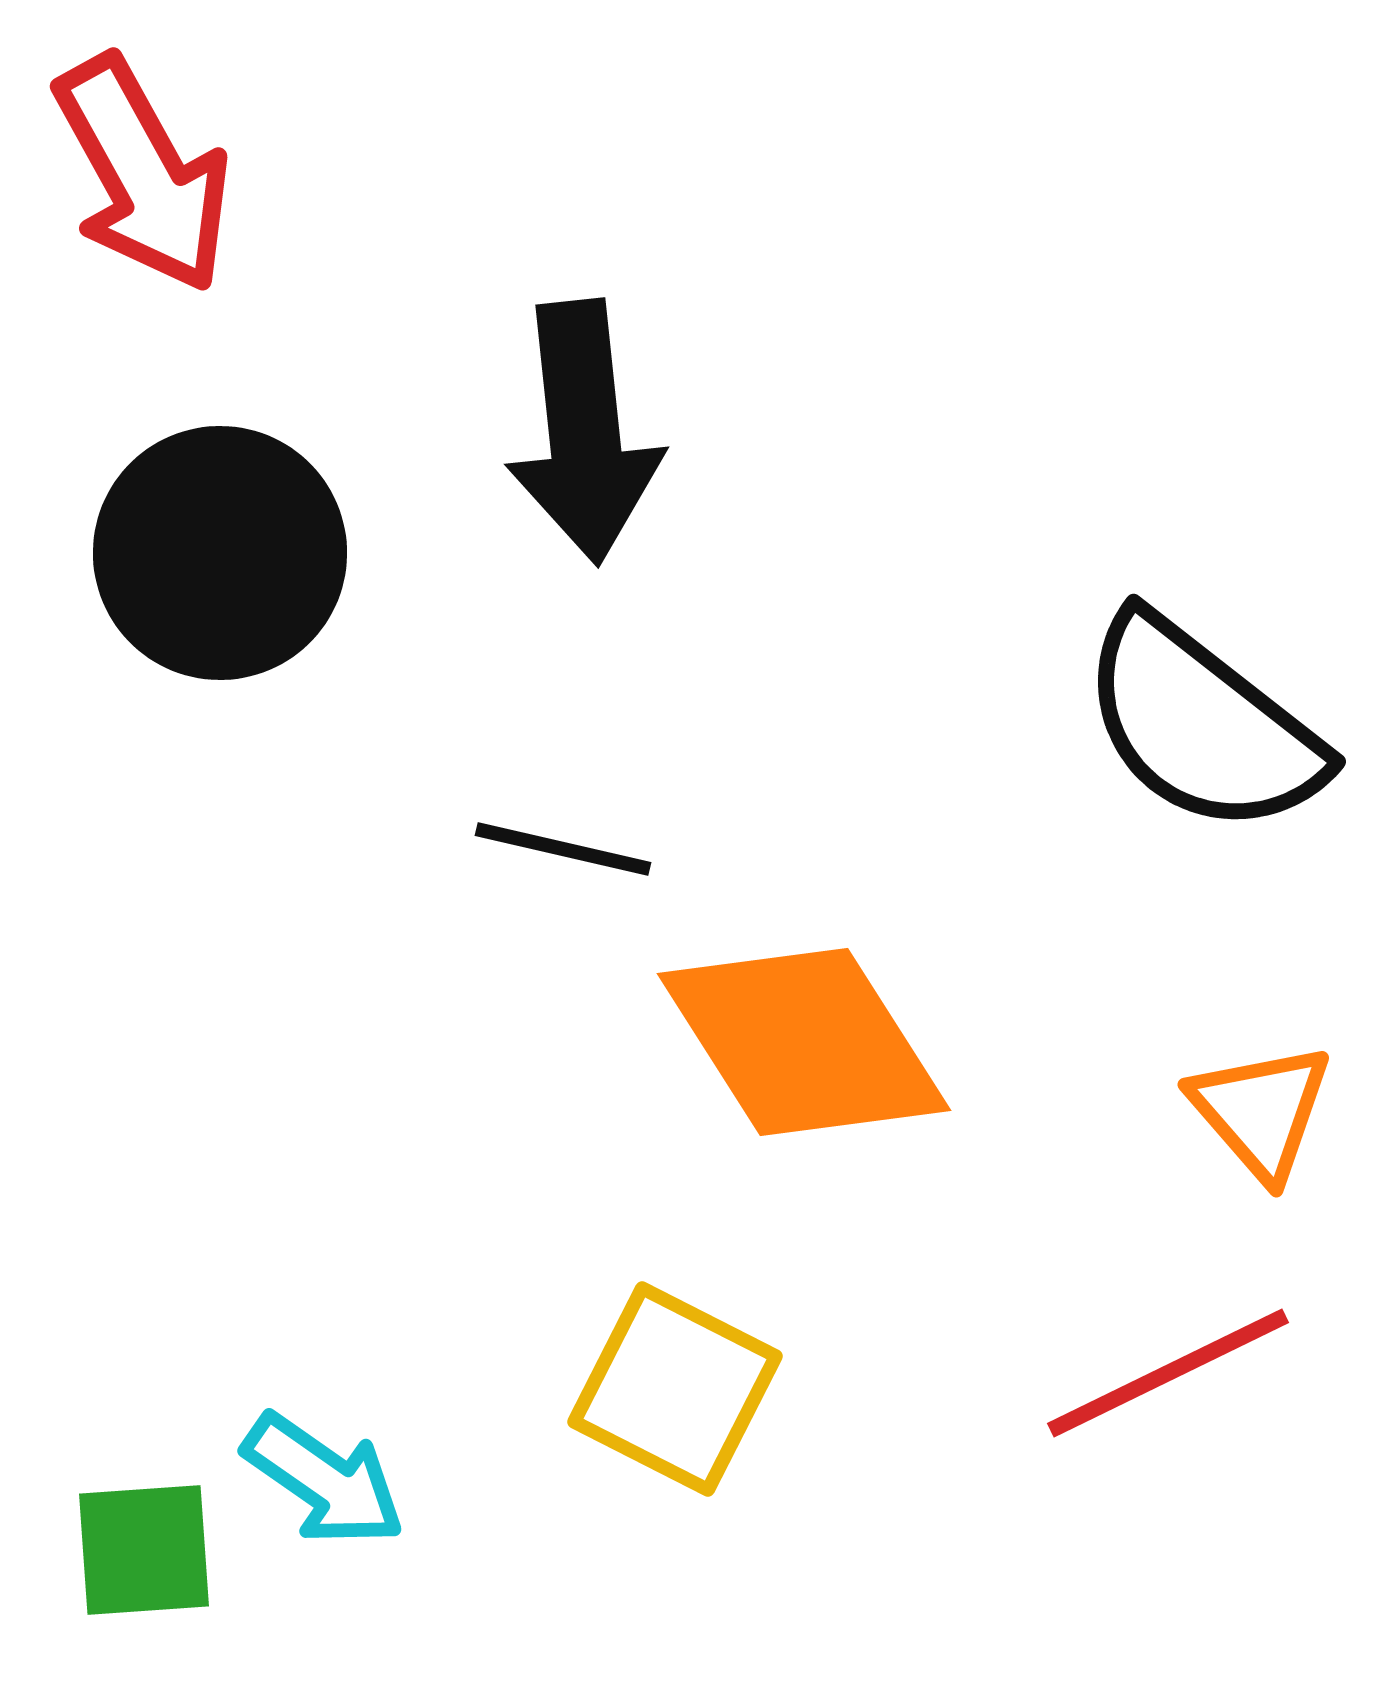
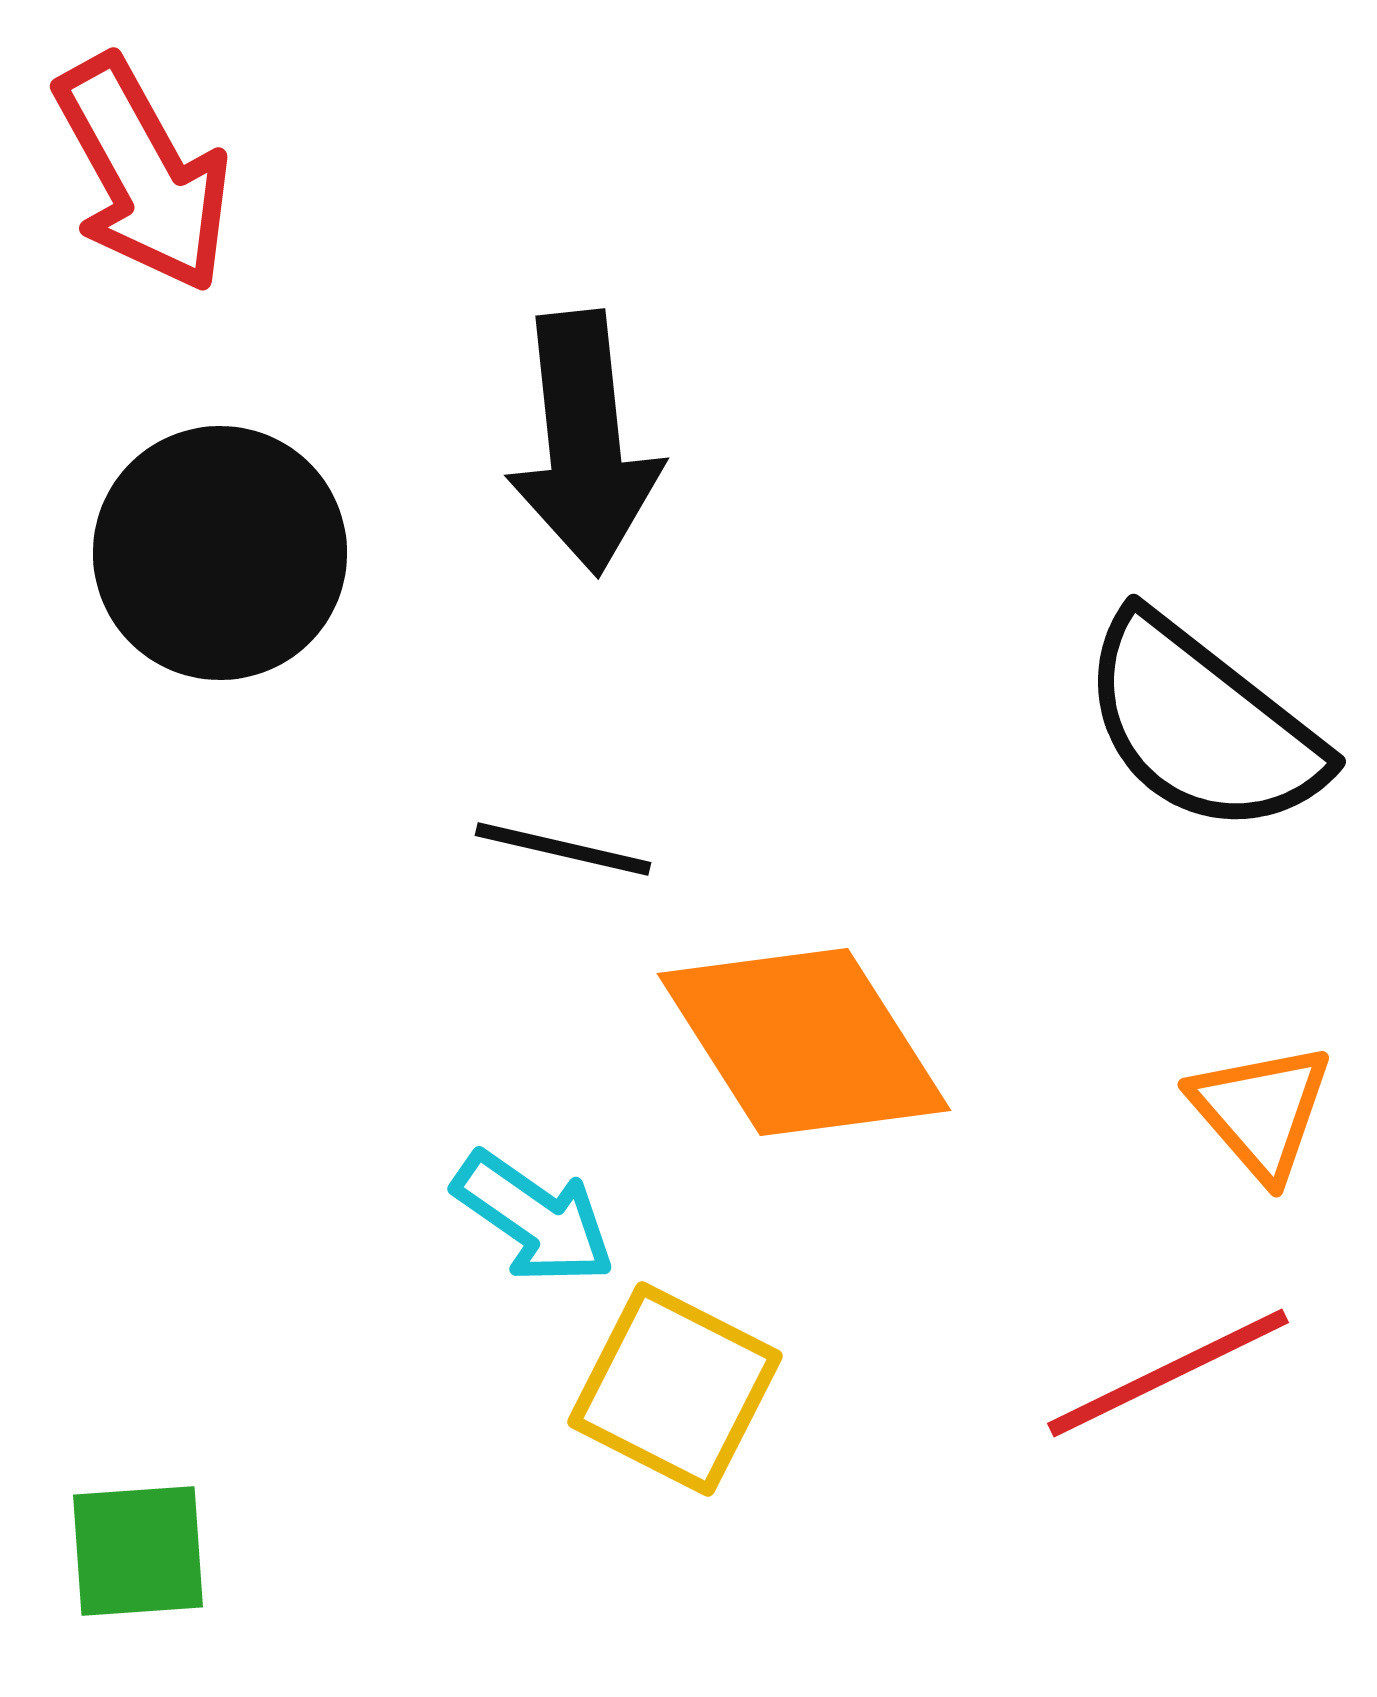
black arrow: moved 11 px down
cyan arrow: moved 210 px right, 262 px up
green square: moved 6 px left, 1 px down
